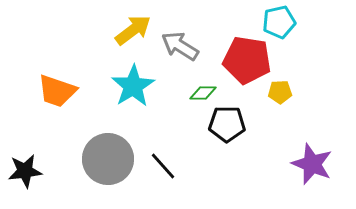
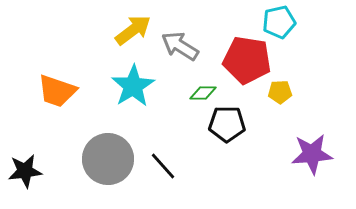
purple star: moved 10 px up; rotated 27 degrees counterclockwise
